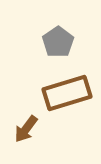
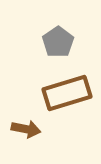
brown arrow: rotated 116 degrees counterclockwise
